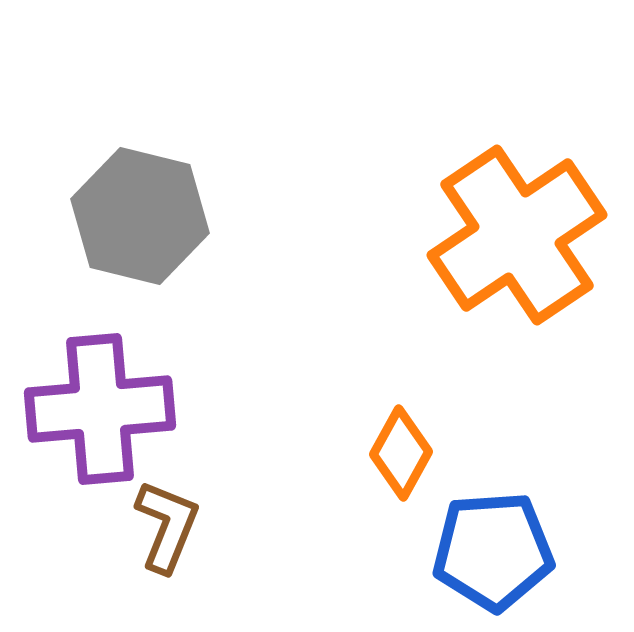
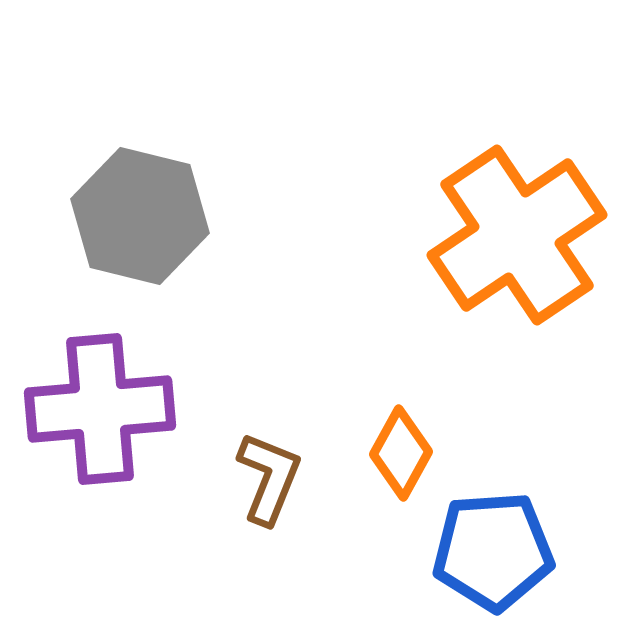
brown L-shape: moved 102 px right, 48 px up
